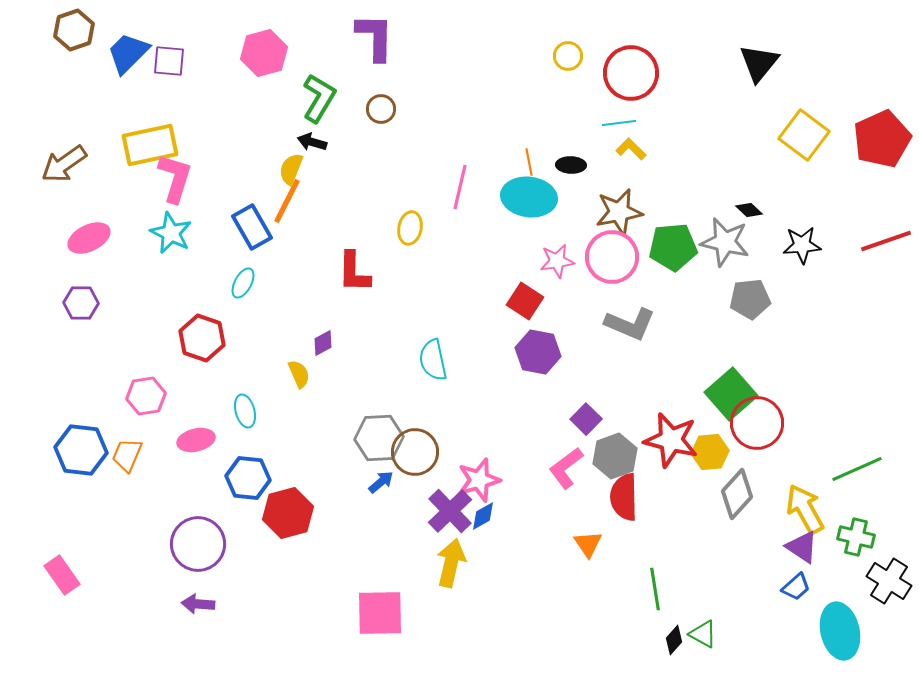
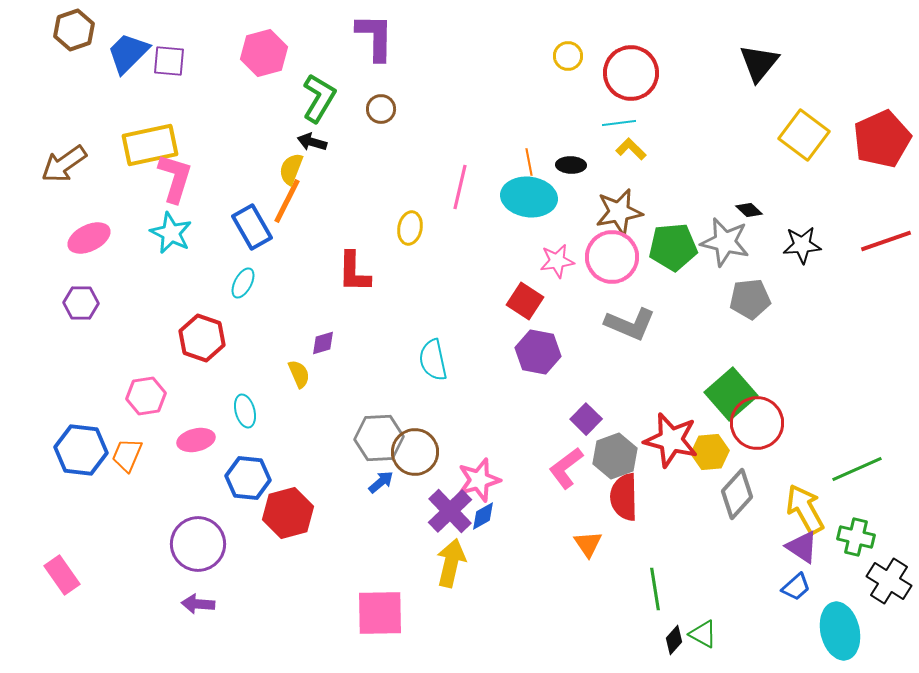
purple diamond at (323, 343): rotated 12 degrees clockwise
